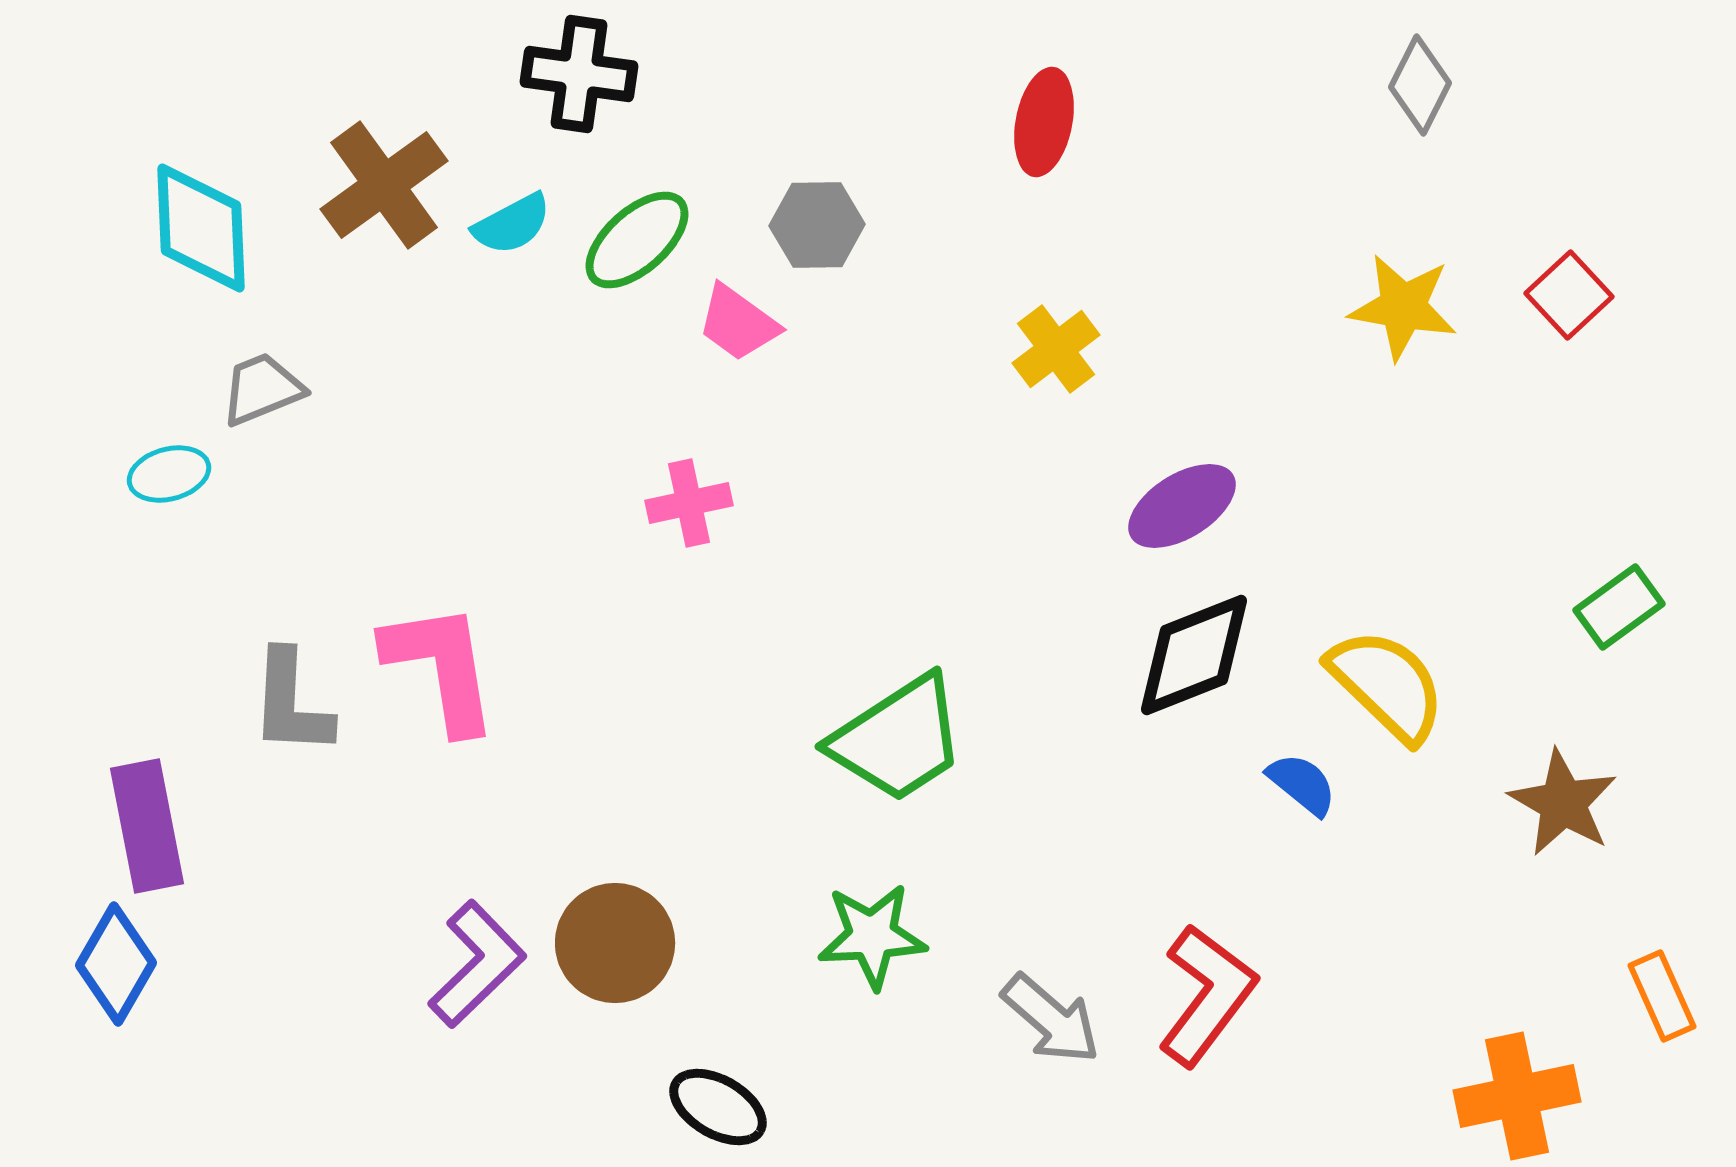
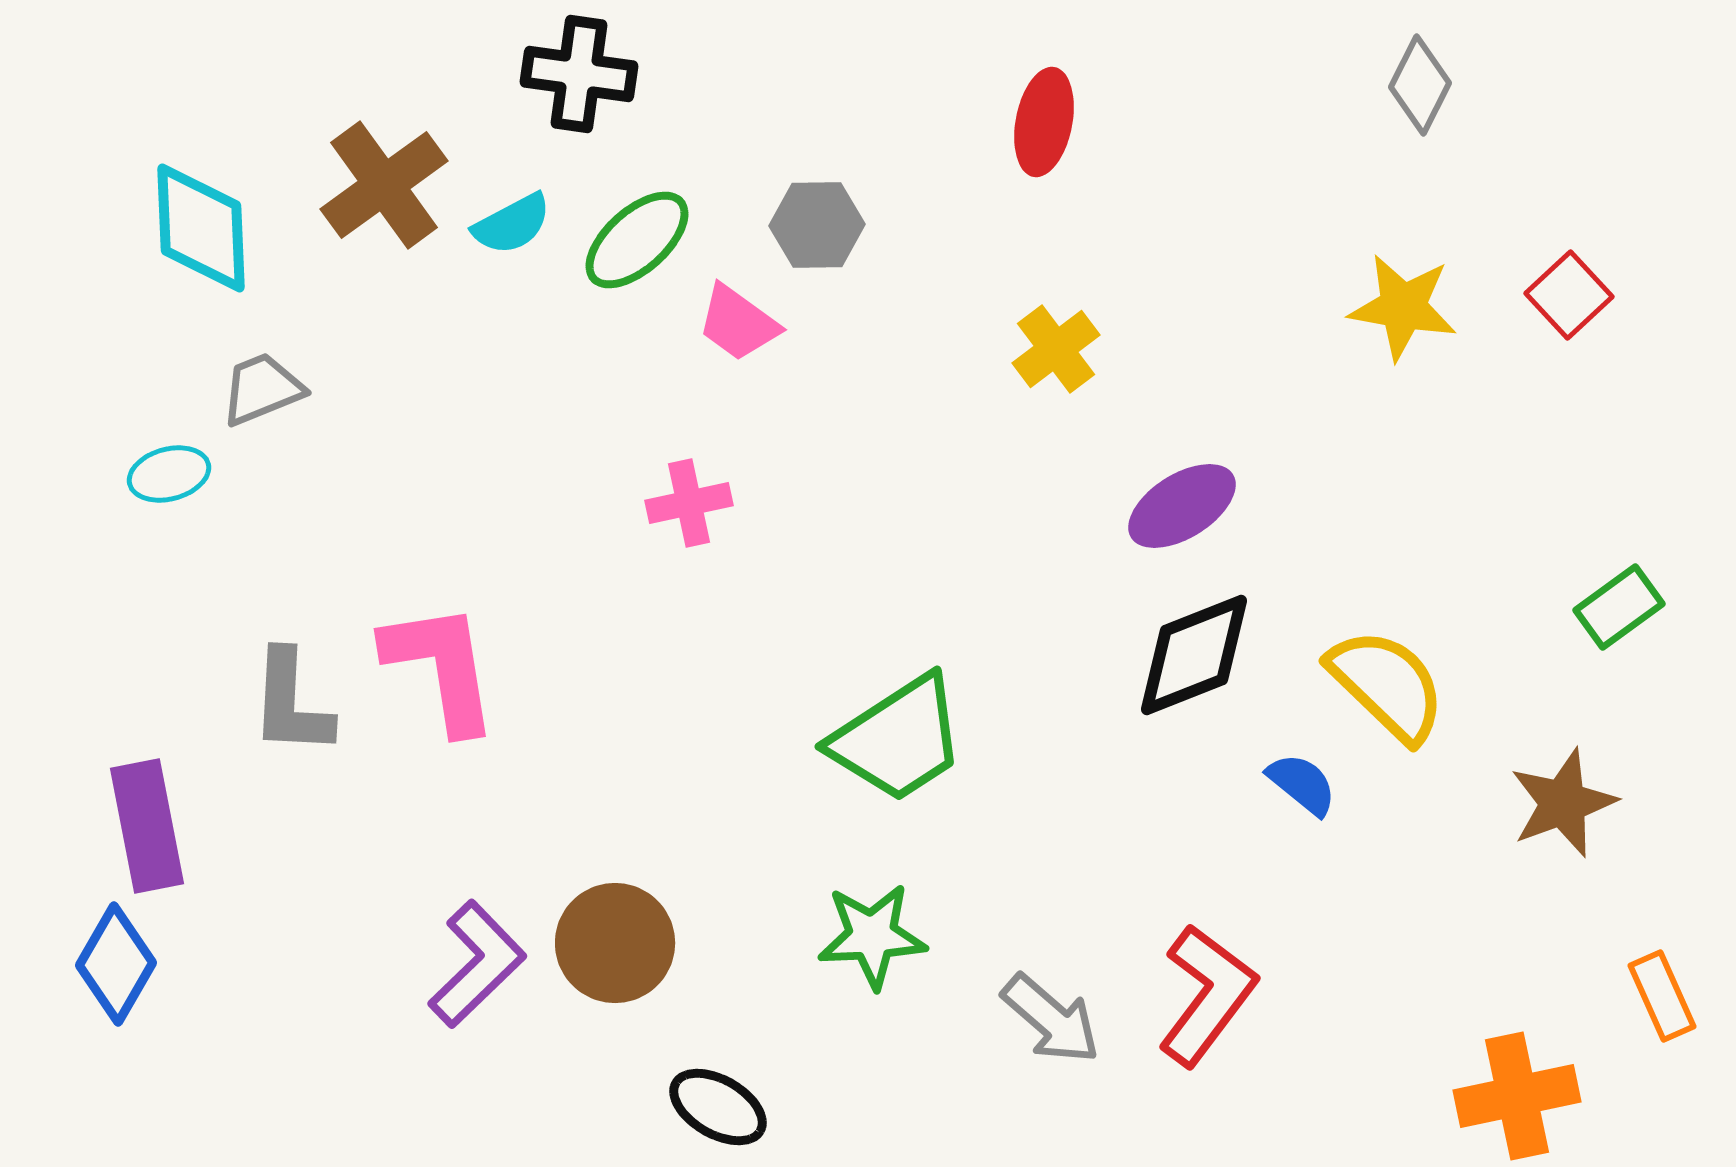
brown star: rotated 22 degrees clockwise
